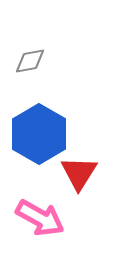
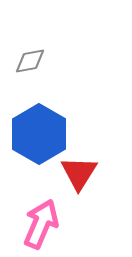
pink arrow: moved 1 px right, 6 px down; rotated 96 degrees counterclockwise
